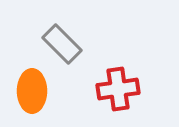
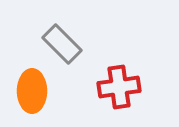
red cross: moved 1 px right, 2 px up
